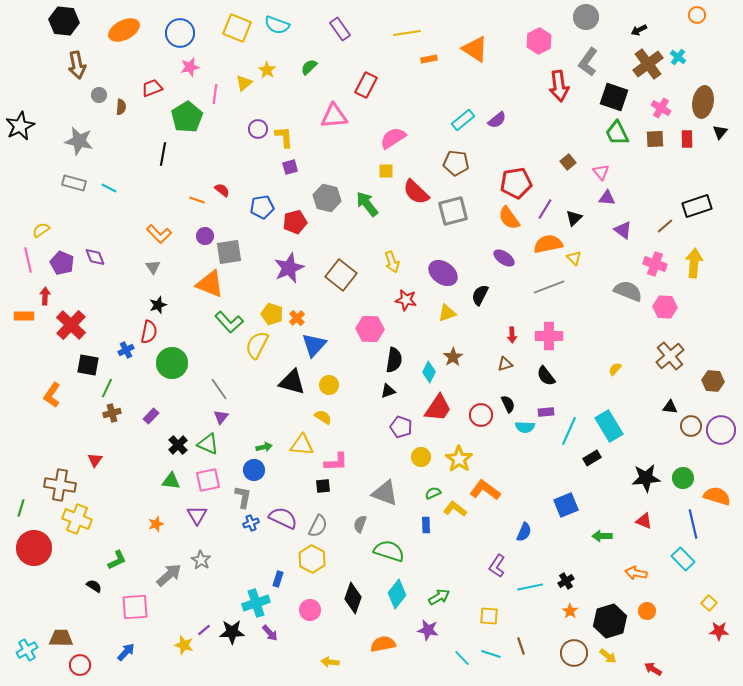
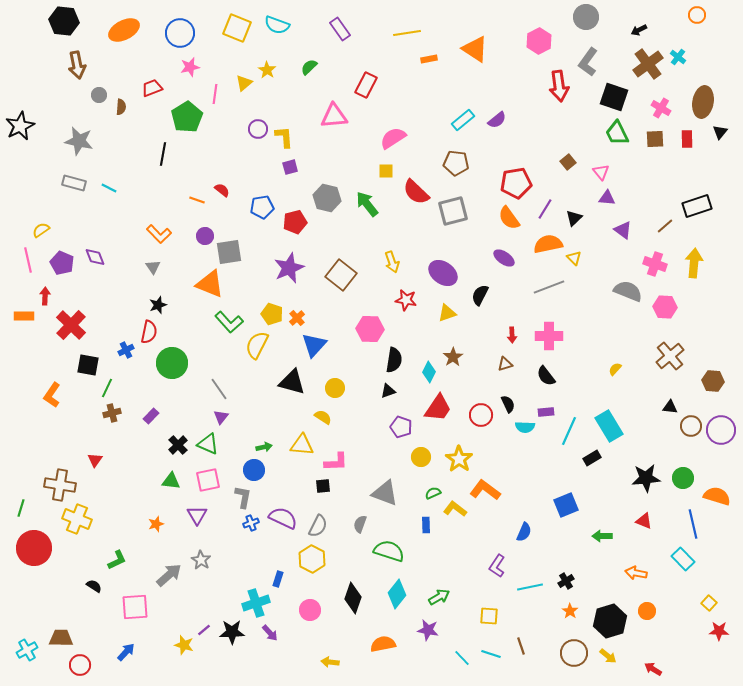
yellow circle at (329, 385): moved 6 px right, 3 px down
